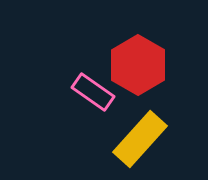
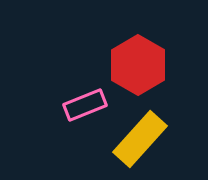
pink rectangle: moved 8 px left, 13 px down; rotated 57 degrees counterclockwise
